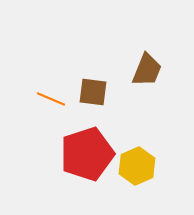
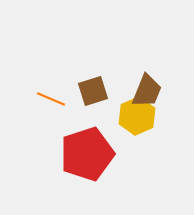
brown trapezoid: moved 21 px down
brown square: moved 1 px up; rotated 24 degrees counterclockwise
yellow hexagon: moved 50 px up
